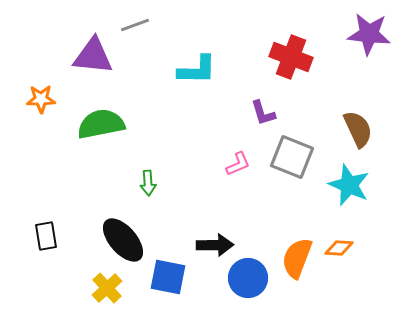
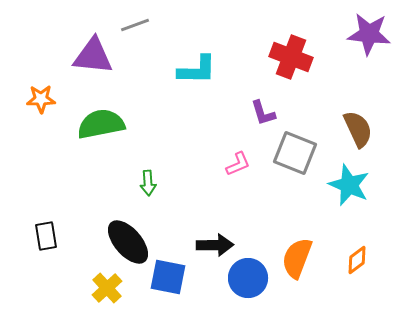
gray square: moved 3 px right, 4 px up
black ellipse: moved 5 px right, 2 px down
orange diamond: moved 18 px right, 12 px down; rotated 40 degrees counterclockwise
